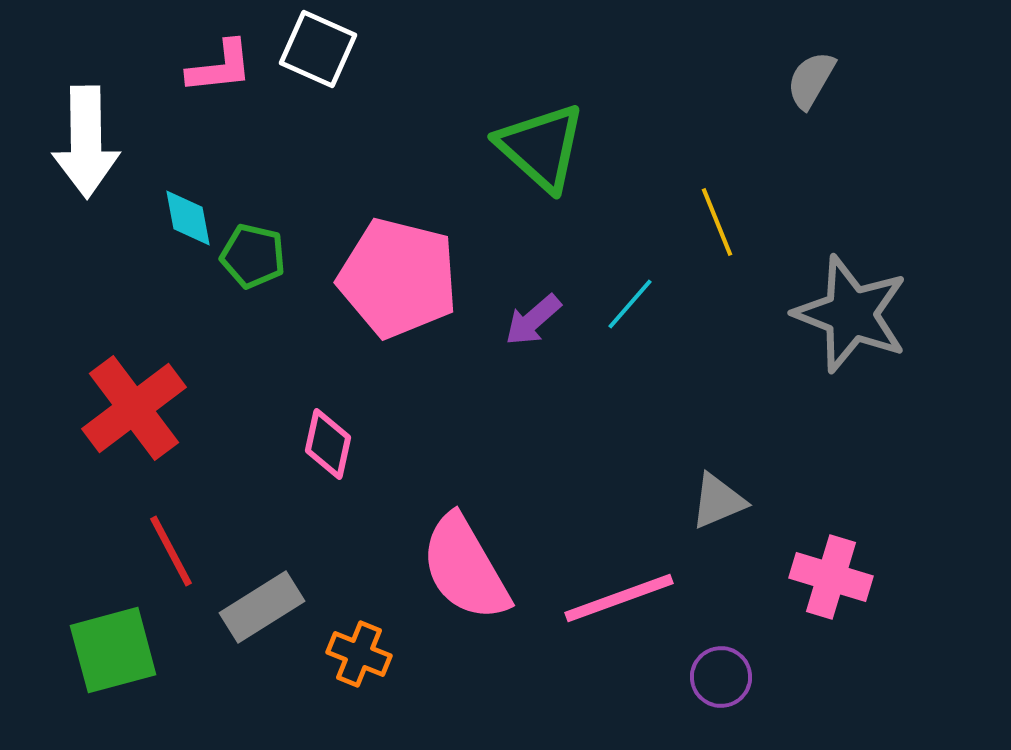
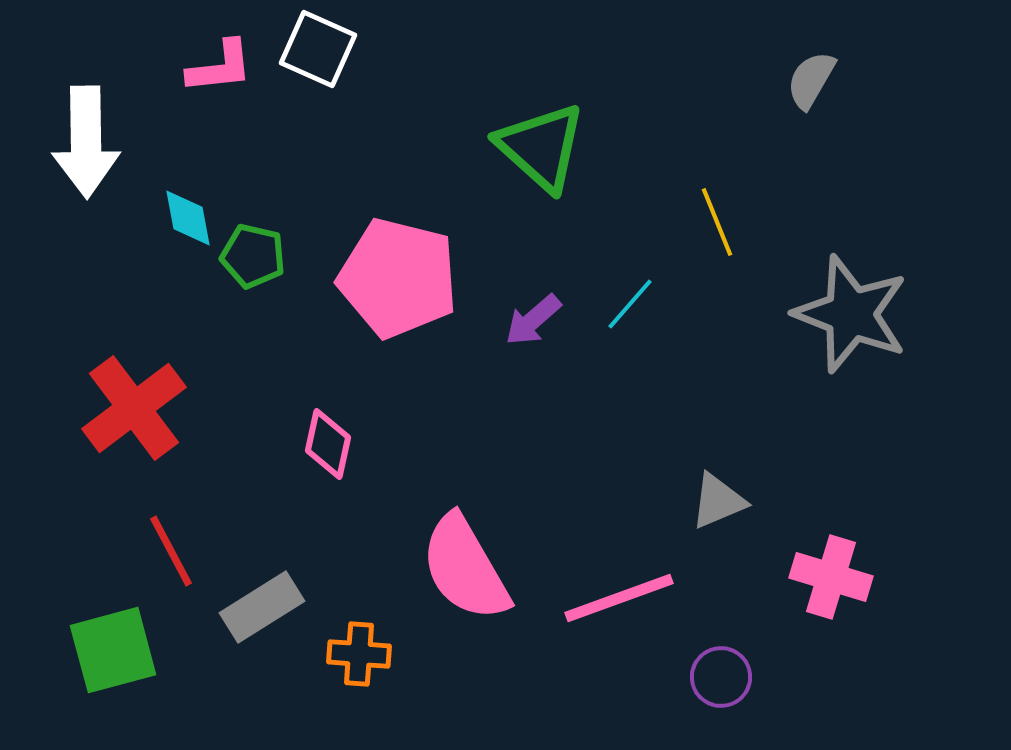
orange cross: rotated 18 degrees counterclockwise
